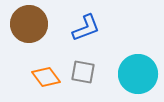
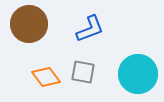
blue L-shape: moved 4 px right, 1 px down
